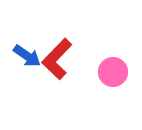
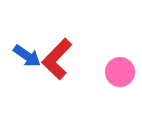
pink circle: moved 7 px right
